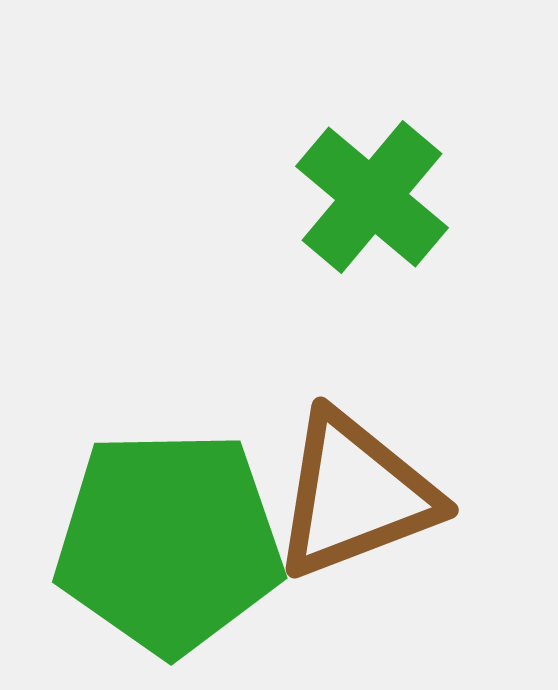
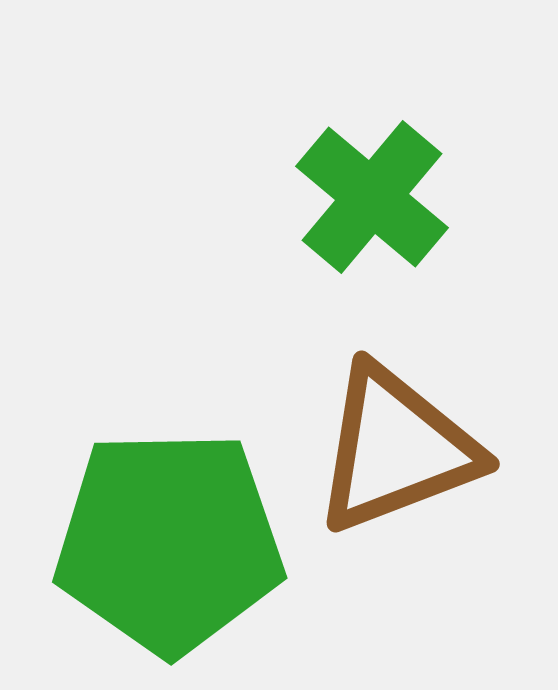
brown triangle: moved 41 px right, 46 px up
